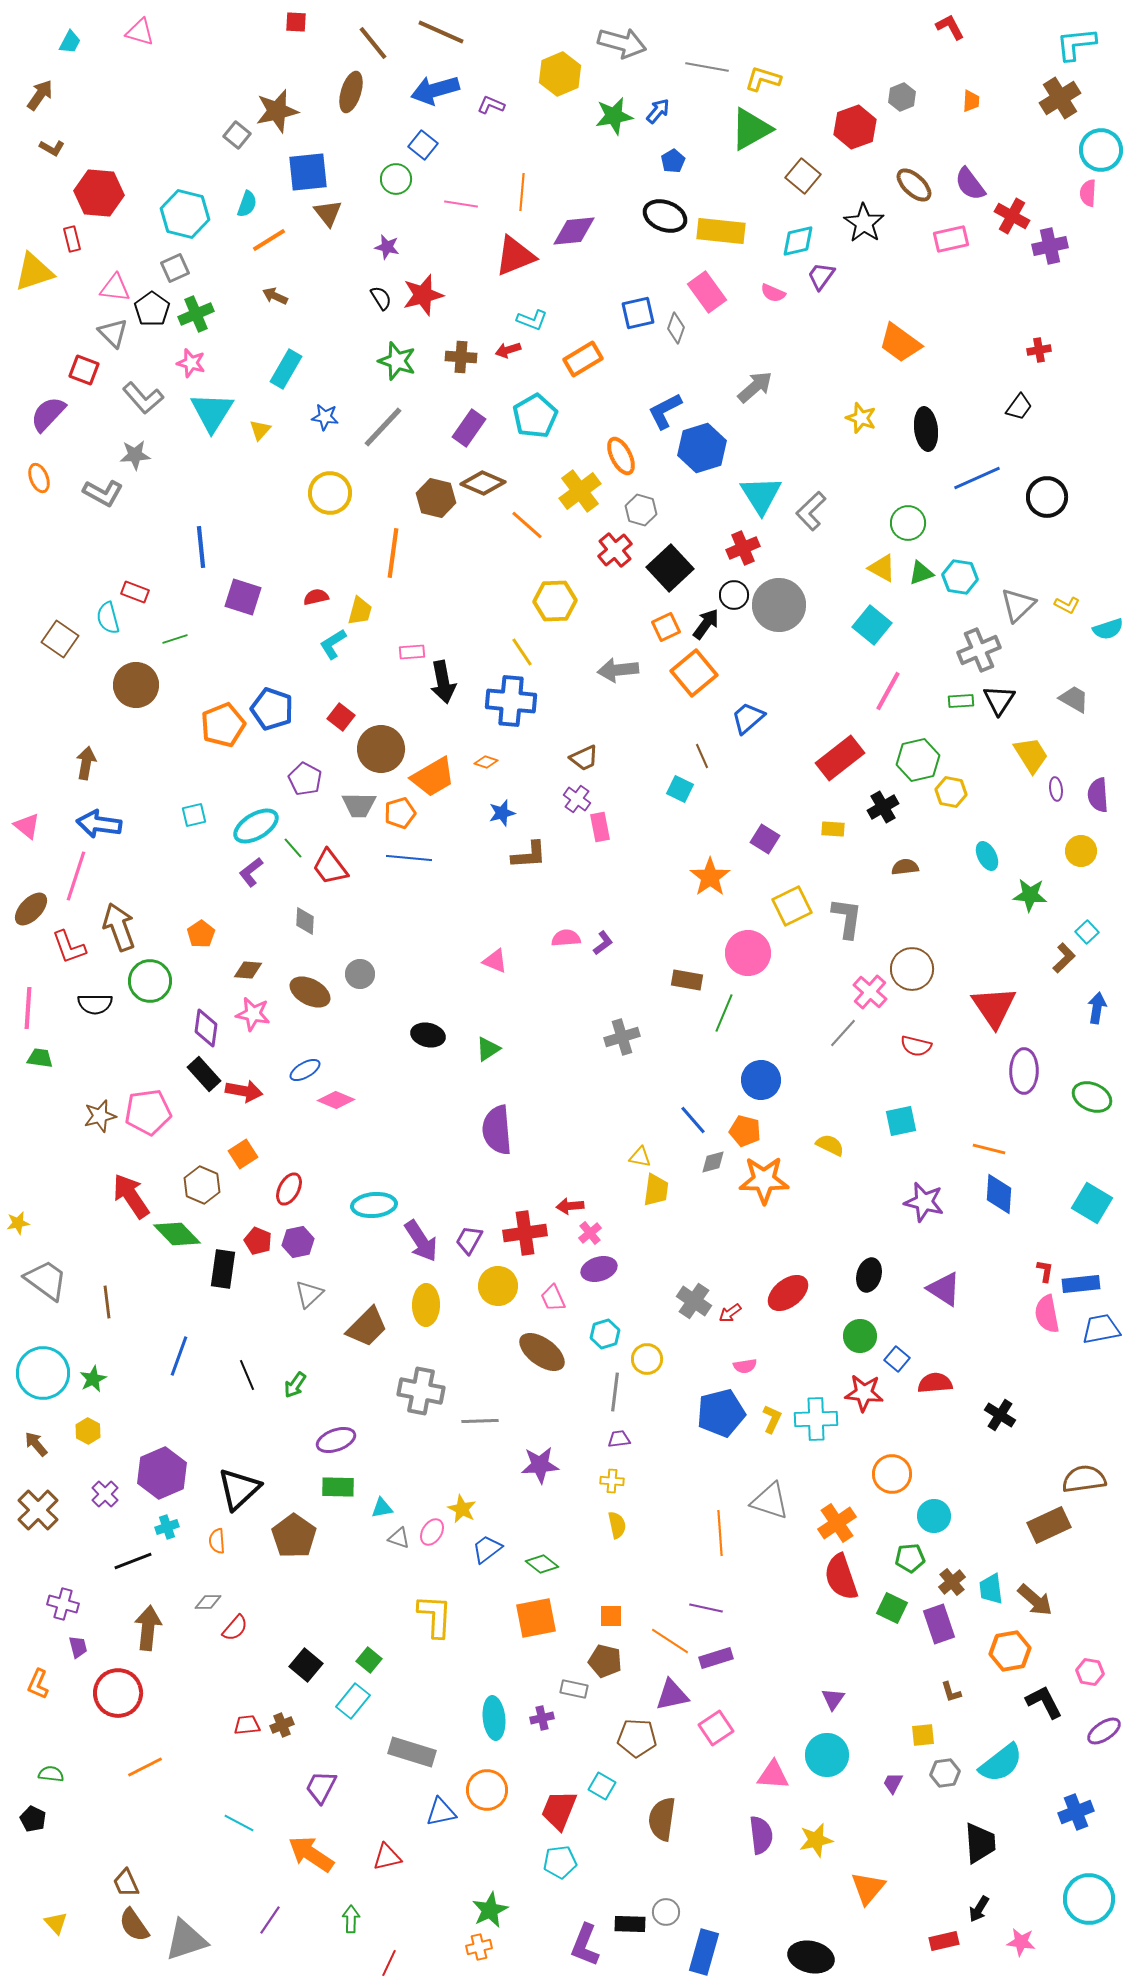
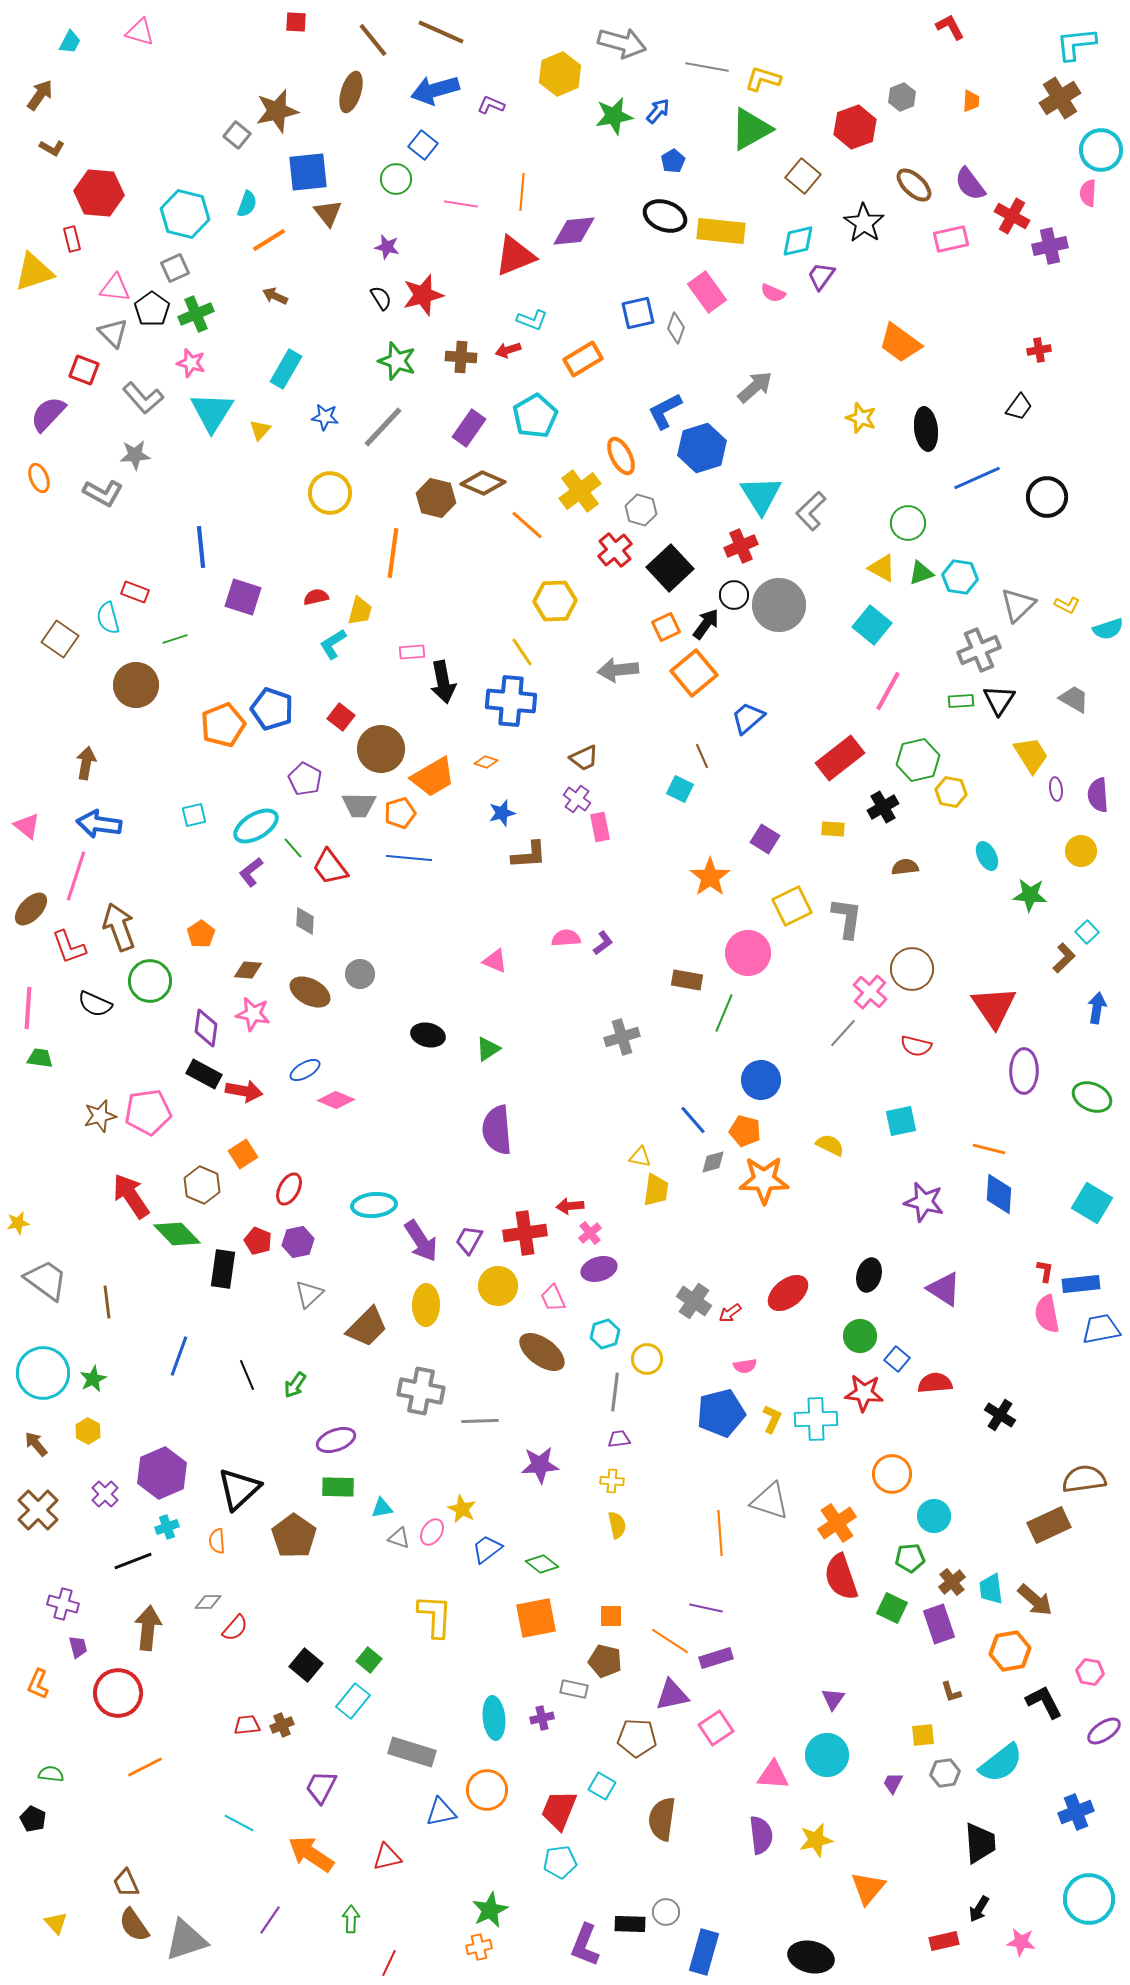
brown line at (373, 43): moved 3 px up
red cross at (743, 548): moved 2 px left, 2 px up
black semicircle at (95, 1004): rotated 24 degrees clockwise
black rectangle at (204, 1074): rotated 20 degrees counterclockwise
